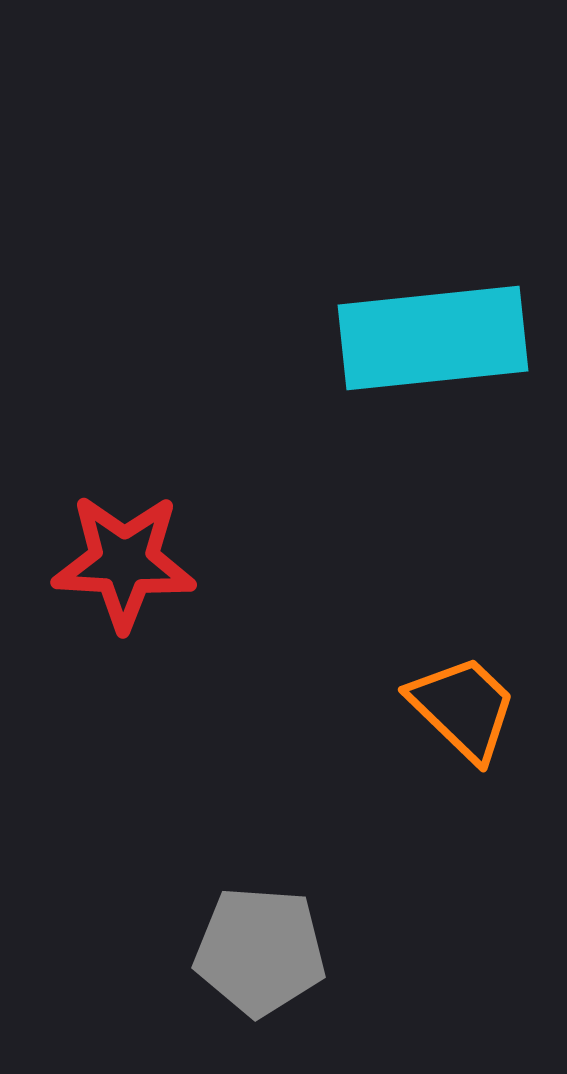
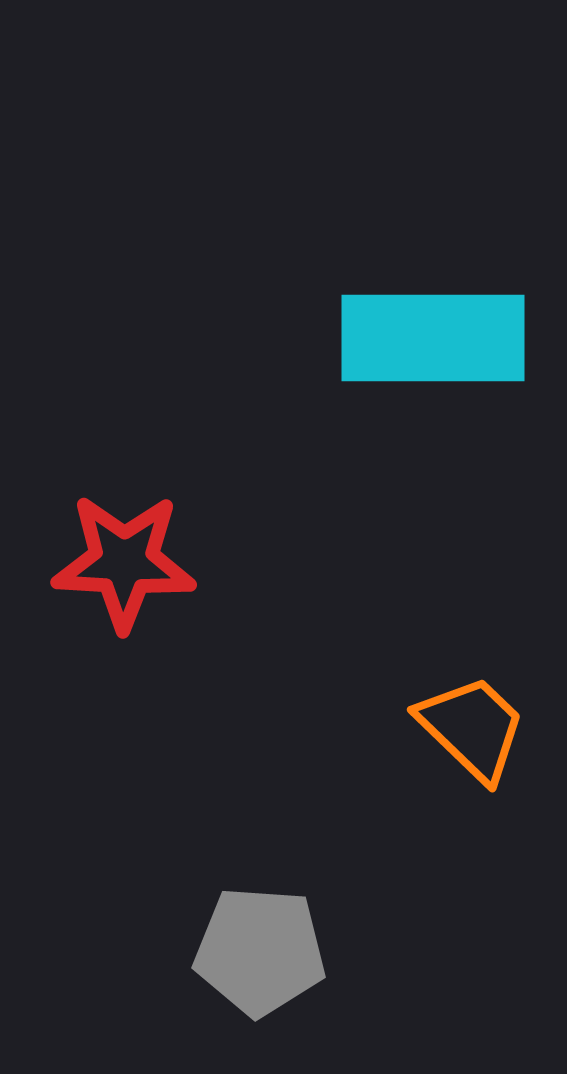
cyan rectangle: rotated 6 degrees clockwise
orange trapezoid: moved 9 px right, 20 px down
